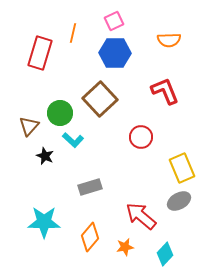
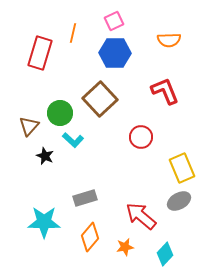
gray rectangle: moved 5 px left, 11 px down
